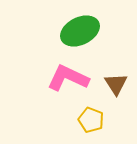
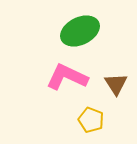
pink L-shape: moved 1 px left, 1 px up
